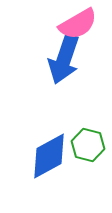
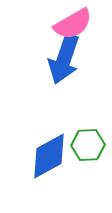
pink semicircle: moved 5 px left
green hexagon: rotated 16 degrees counterclockwise
